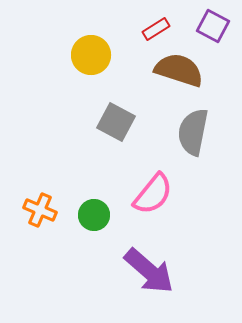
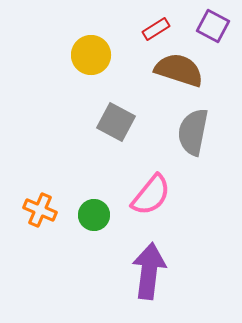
pink semicircle: moved 2 px left, 1 px down
purple arrow: rotated 124 degrees counterclockwise
